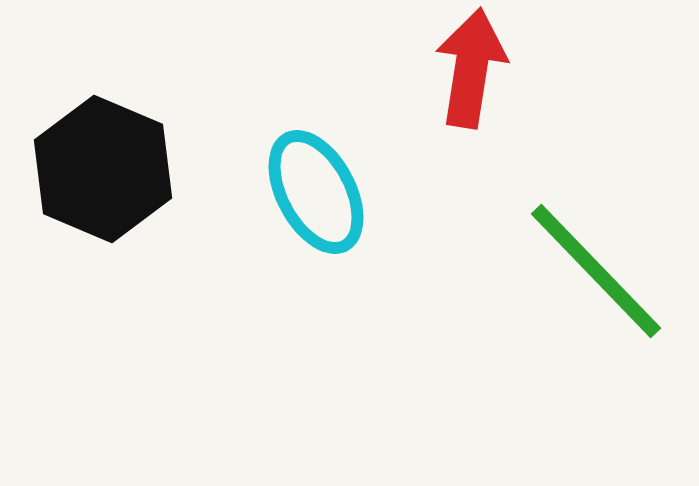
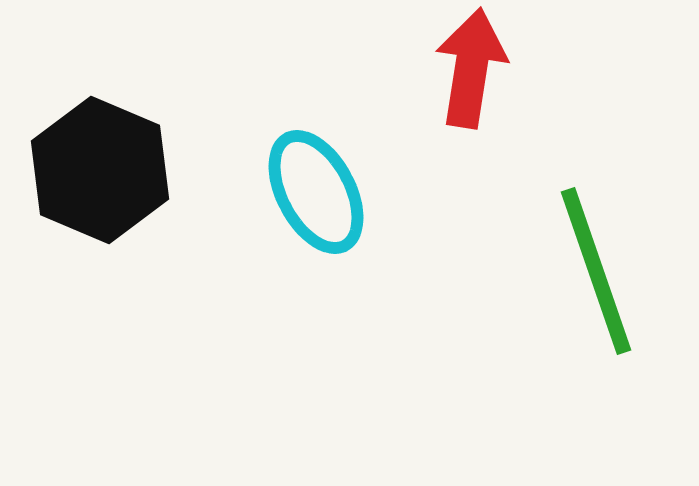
black hexagon: moved 3 px left, 1 px down
green line: rotated 25 degrees clockwise
